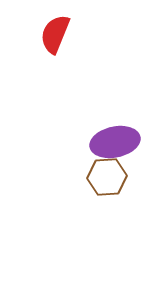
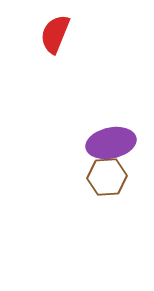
purple ellipse: moved 4 px left, 1 px down
